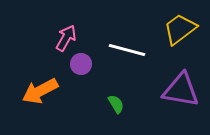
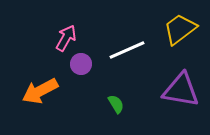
white line: rotated 39 degrees counterclockwise
